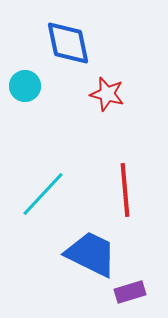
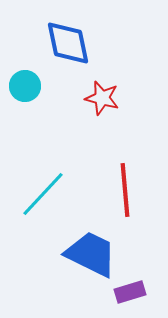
red star: moved 5 px left, 4 px down
